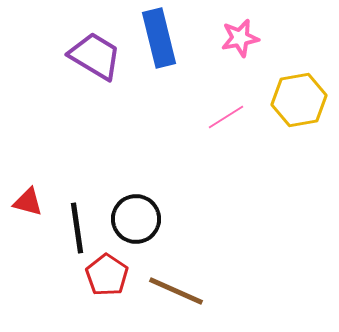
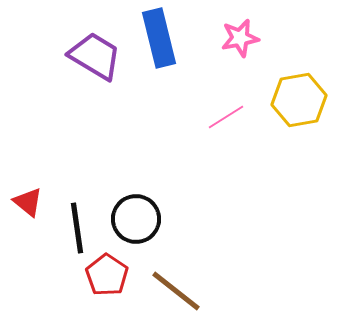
red triangle: rotated 24 degrees clockwise
brown line: rotated 14 degrees clockwise
